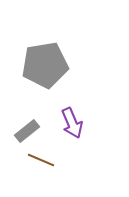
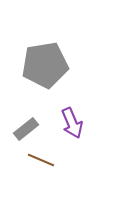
gray rectangle: moved 1 px left, 2 px up
